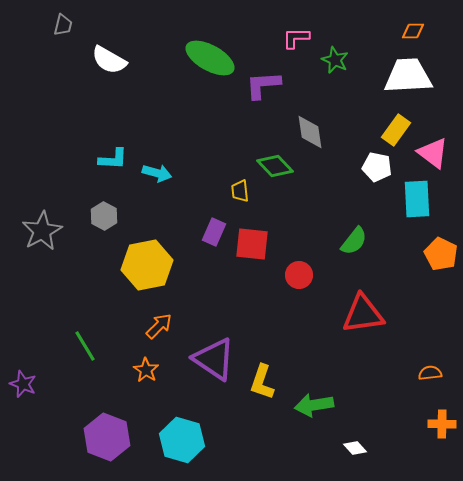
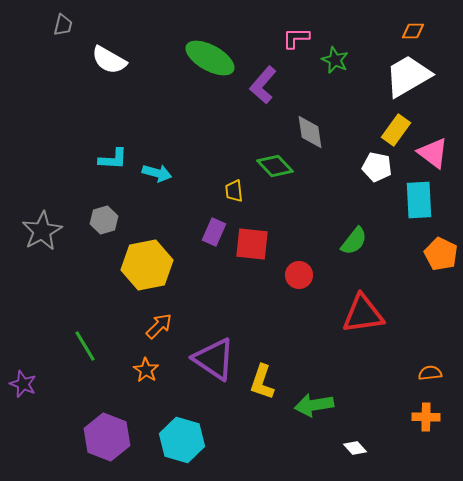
white trapezoid: rotated 27 degrees counterclockwise
purple L-shape: rotated 45 degrees counterclockwise
yellow trapezoid: moved 6 px left
cyan rectangle: moved 2 px right, 1 px down
gray hexagon: moved 4 px down; rotated 16 degrees clockwise
orange cross: moved 16 px left, 7 px up
